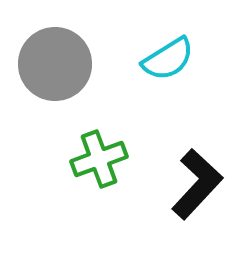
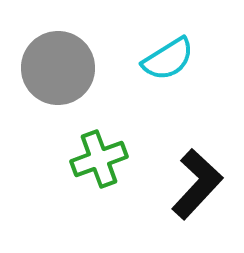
gray circle: moved 3 px right, 4 px down
